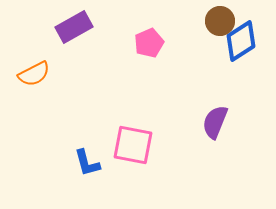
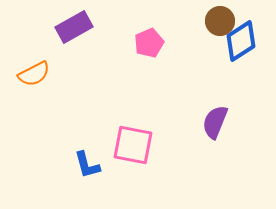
blue L-shape: moved 2 px down
